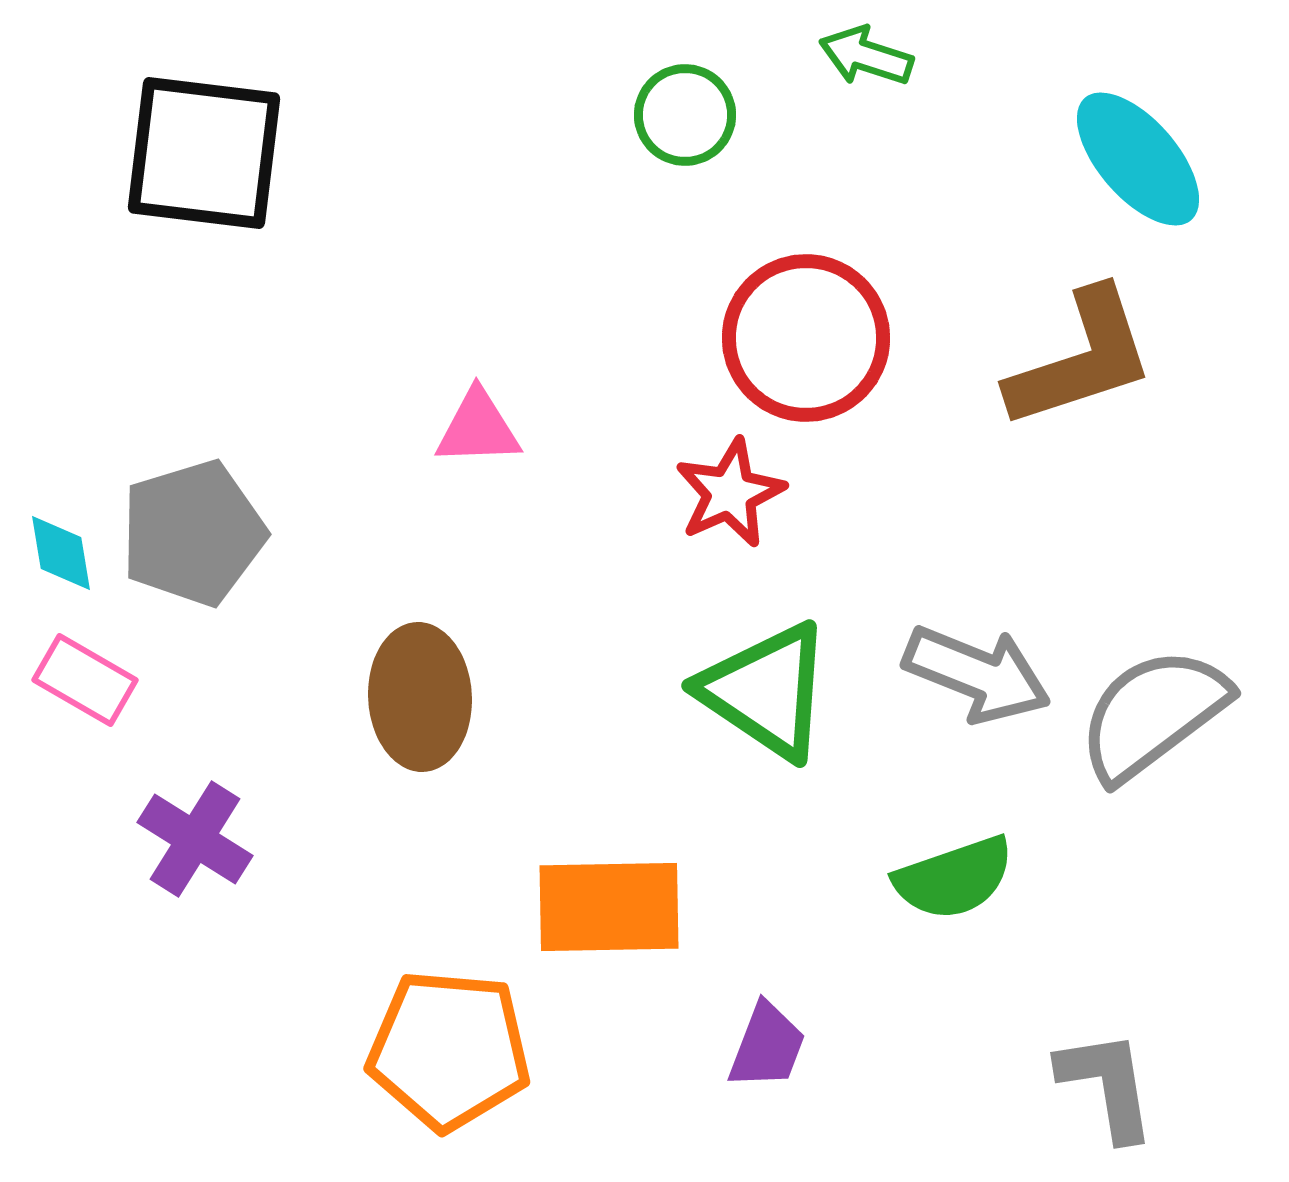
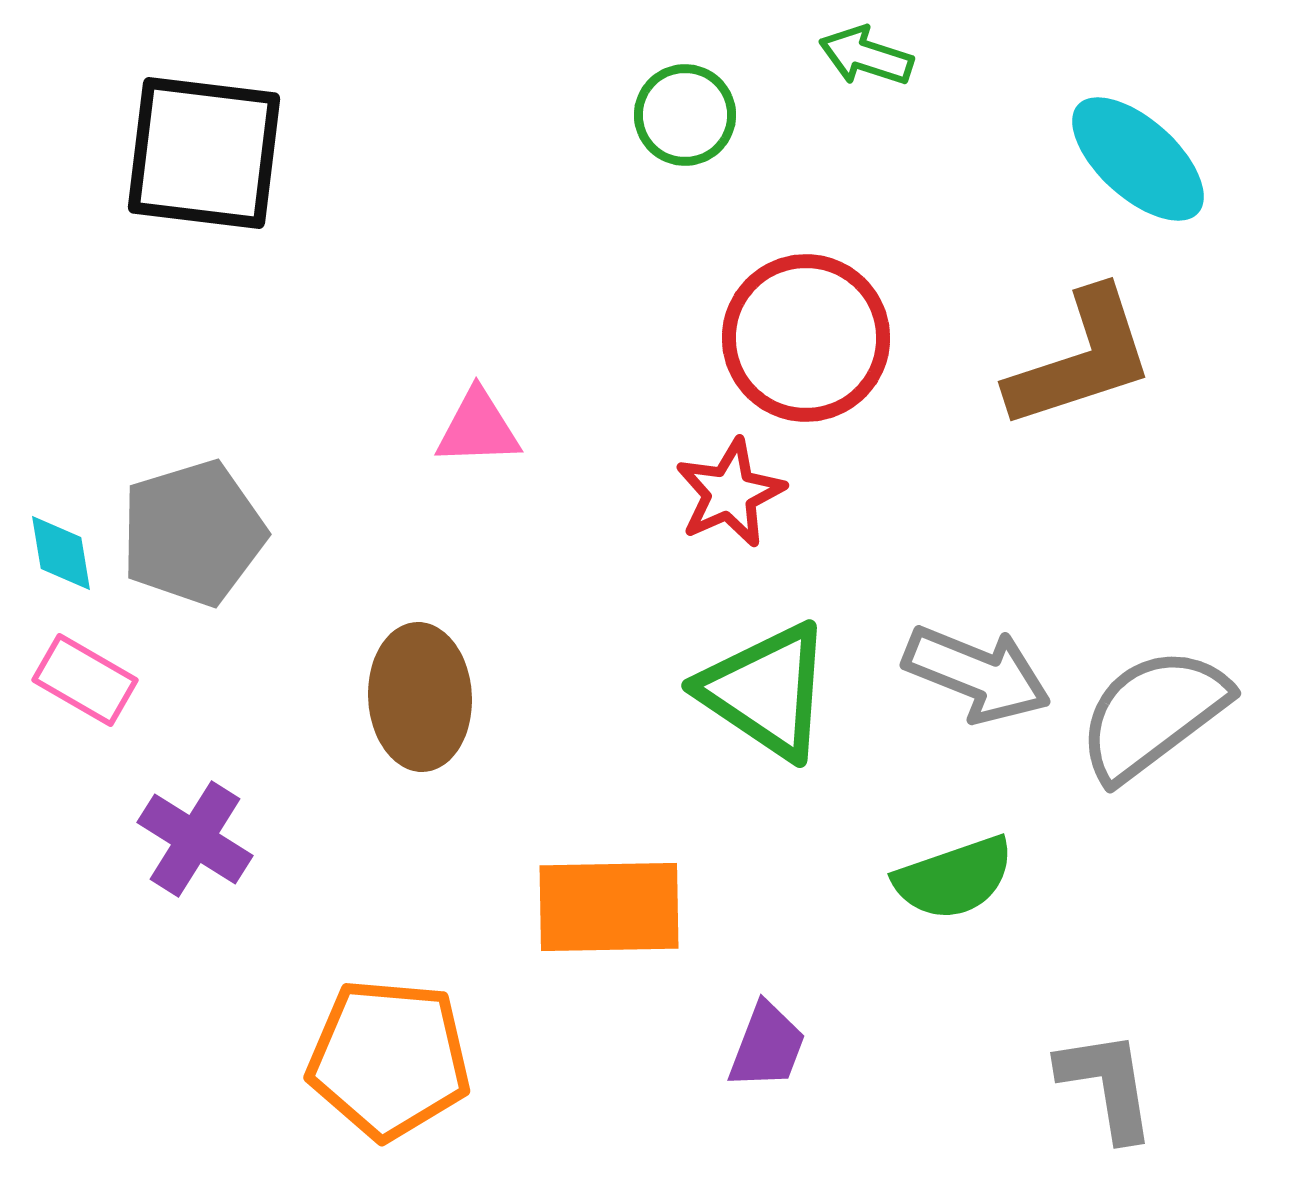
cyan ellipse: rotated 7 degrees counterclockwise
orange pentagon: moved 60 px left, 9 px down
